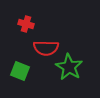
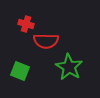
red semicircle: moved 7 px up
